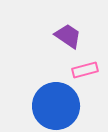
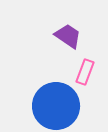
pink rectangle: moved 2 px down; rotated 55 degrees counterclockwise
